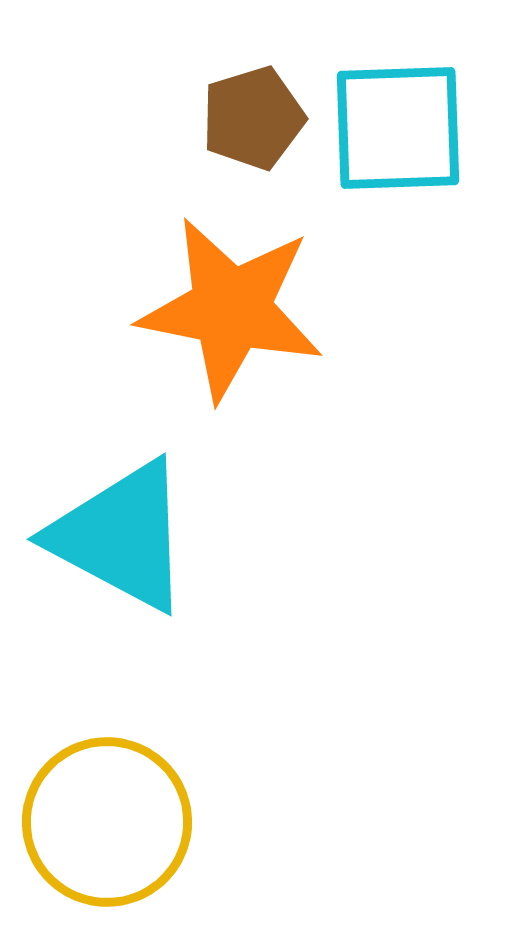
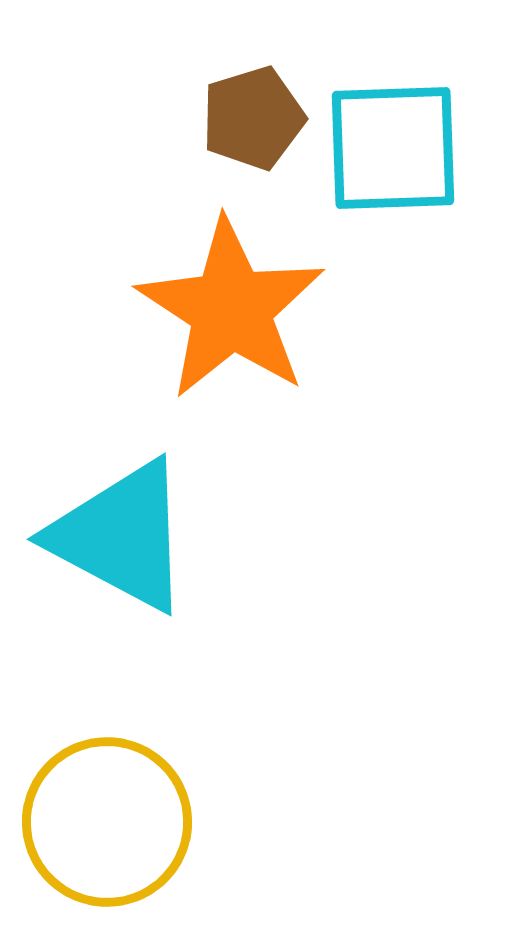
cyan square: moved 5 px left, 20 px down
orange star: rotated 22 degrees clockwise
